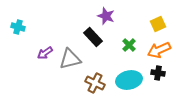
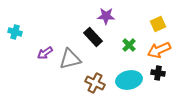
purple star: rotated 18 degrees counterclockwise
cyan cross: moved 3 px left, 5 px down
